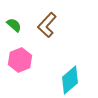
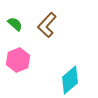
green semicircle: moved 1 px right, 1 px up
pink hexagon: moved 2 px left
